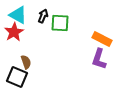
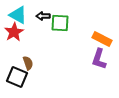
black arrow: rotated 112 degrees counterclockwise
brown semicircle: moved 2 px right, 1 px down
